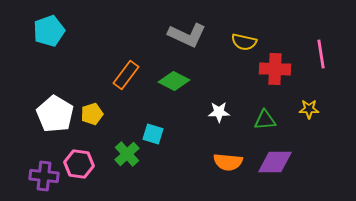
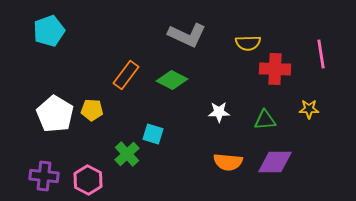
yellow semicircle: moved 4 px right, 1 px down; rotated 15 degrees counterclockwise
green diamond: moved 2 px left, 1 px up
yellow pentagon: moved 4 px up; rotated 20 degrees clockwise
pink hexagon: moved 9 px right, 16 px down; rotated 20 degrees clockwise
